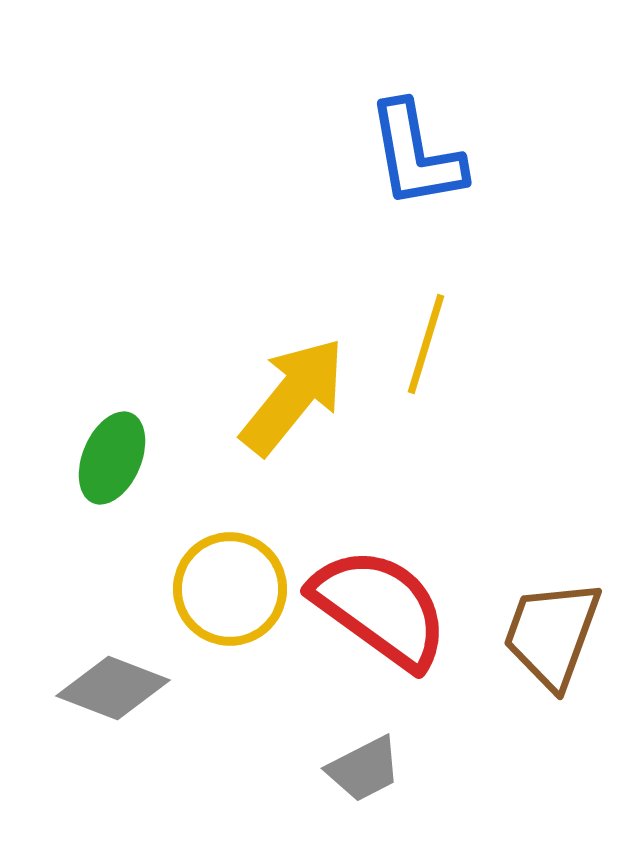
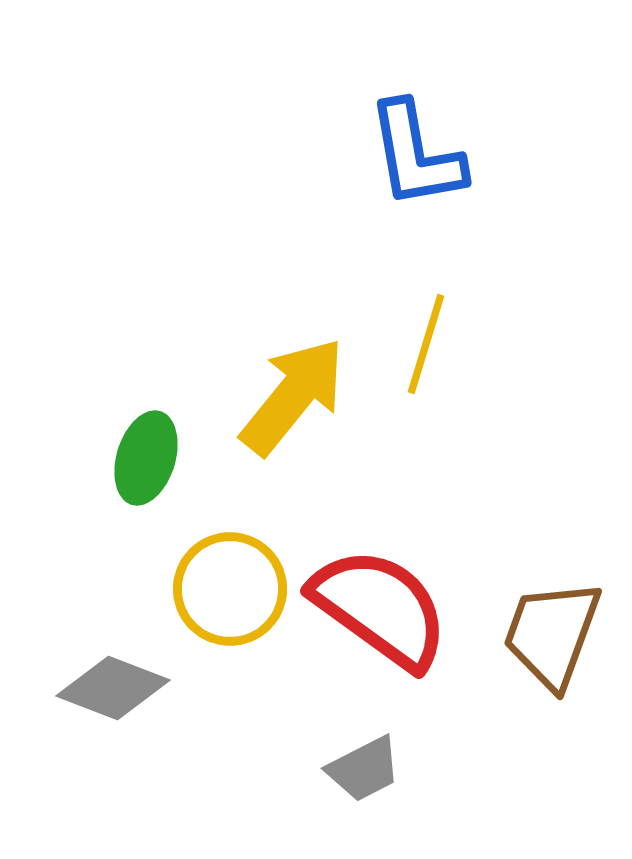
green ellipse: moved 34 px right; rotated 6 degrees counterclockwise
